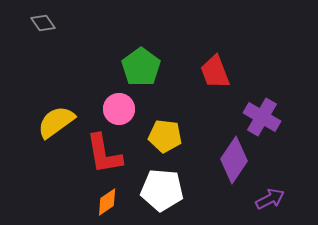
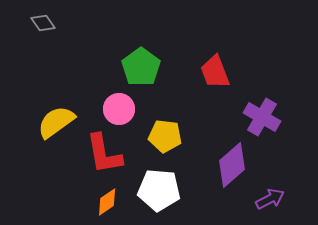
purple diamond: moved 2 px left, 5 px down; rotated 15 degrees clockwise
white pentagon: moved 3 px left
